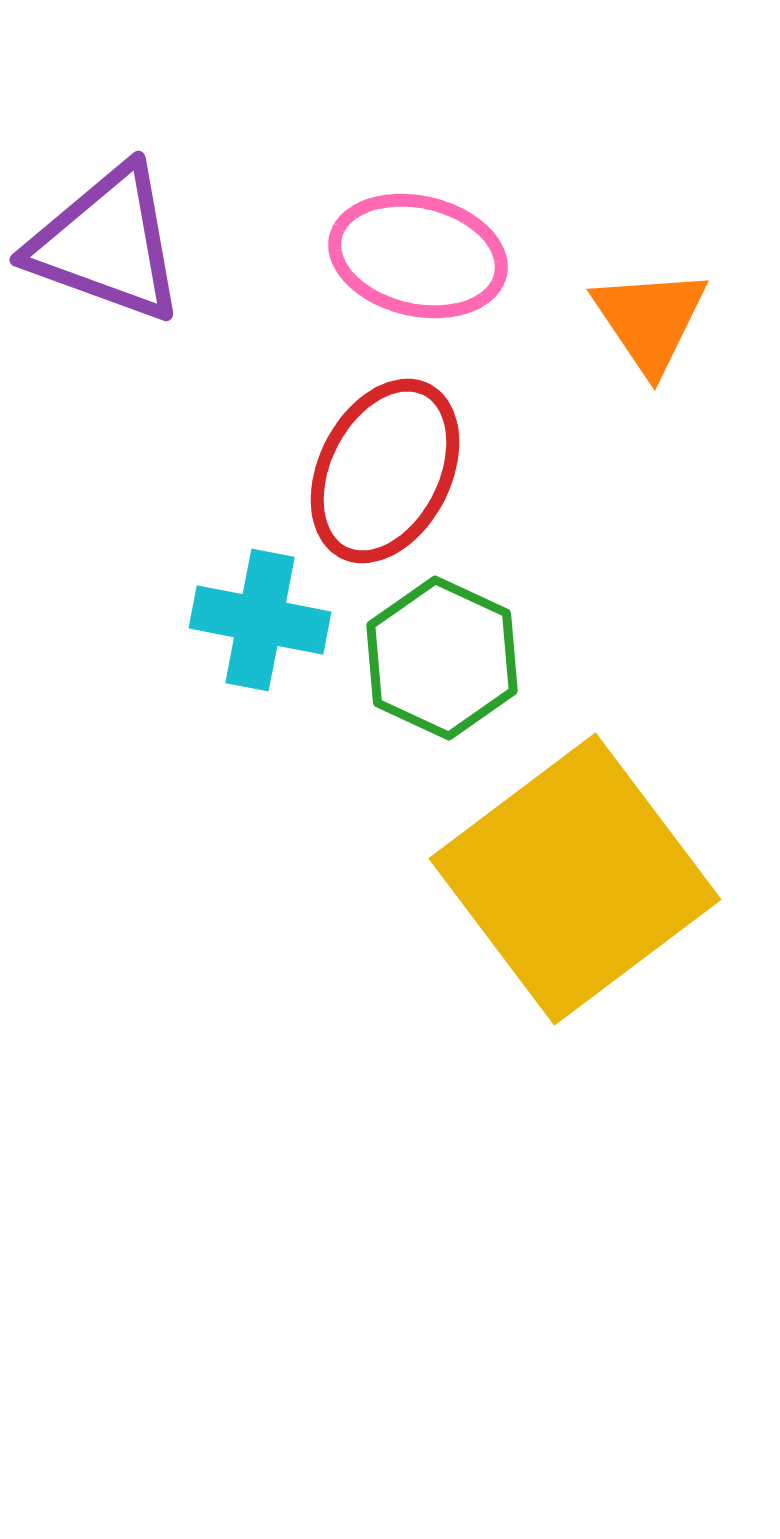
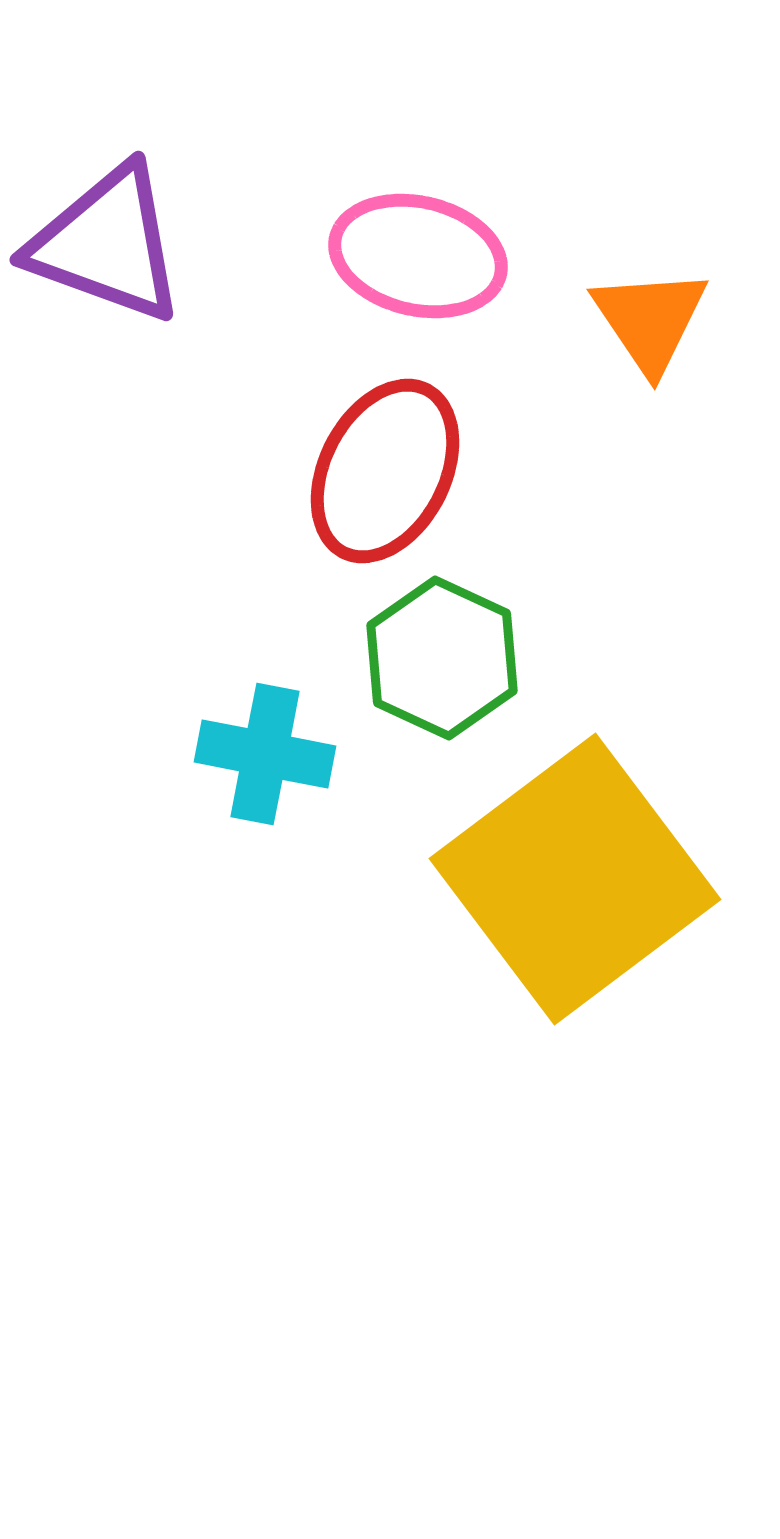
cyan cross: moved 5 px right, 134 px down
